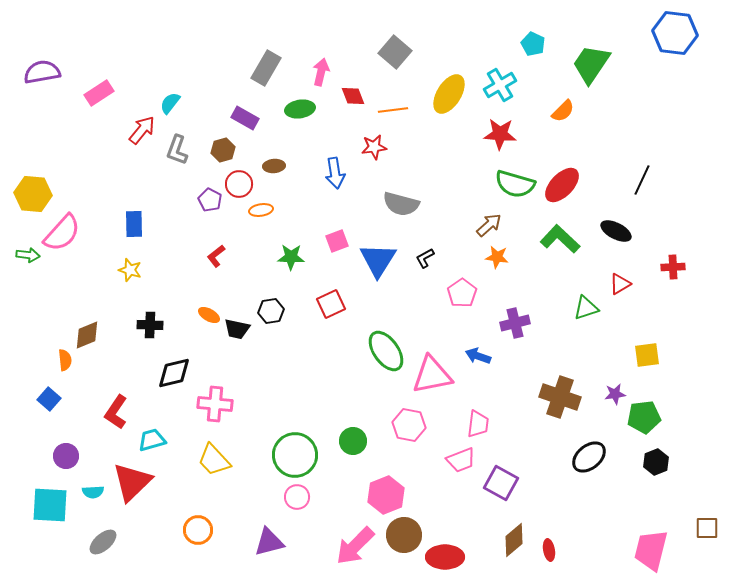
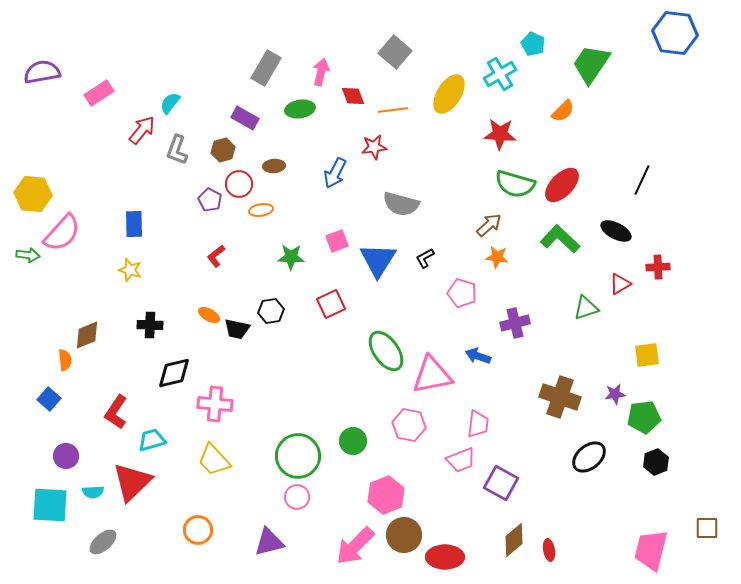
cyan cross at (500, 85): moved 11 px up
blue arrow at (335, 173): rotated 36 degrees clockwise
red cross at (673, 267): moved 15 px left
pink pentagon at (462, 293): rotated 20 degrees counterclockwise
green circle at (295, 455): moved 3 px right, 1 px down
